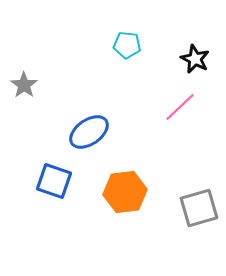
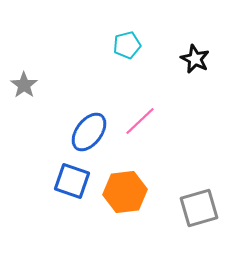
cyan pentagon: rotated 20 degrees counterclockwise
pink line: moved 40 px left, 14 px down
blue ellipse: rotated 18 degrees counterclockwise
blue square: moved 18 px right
